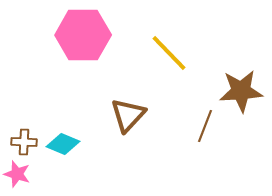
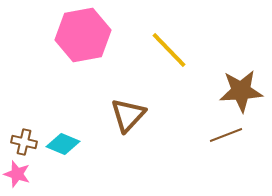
pink hexagon: rotated 10 degrees counterclockwise
yellow line: moved 3 px up
brown line: moved 21 px right, 9 px down; rotated 48 degrees clockwise
brown cross: rotated 10 degrees clockwise
